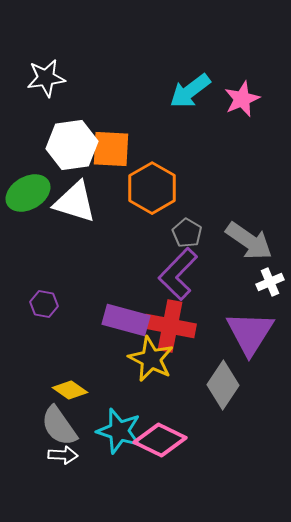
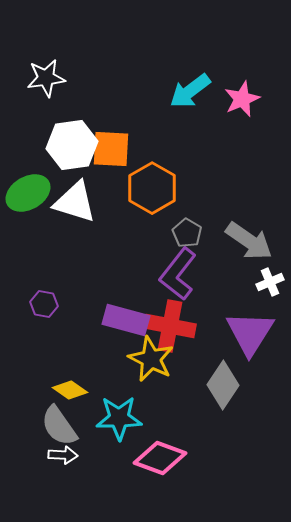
purple L-shape: rotated 6 degrees counterclockwise
cyan star: moved 13 px up; rotated 18 degrees counterclockwise
pink diamond: moved 18 px down; rotated 6 degrees counterclockwise
